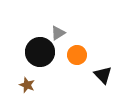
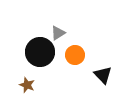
orange circle: moved 2 px left
